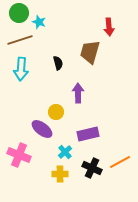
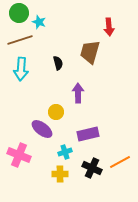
cyan cross: rotated 24 degrees clockwise
